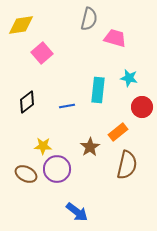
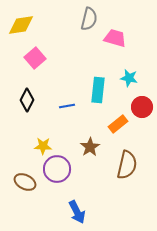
pink square: moved 7 px left, 5 px down
black diamond: moved 2 px up; rotated 25 degrees counterclockwise
orange rectangle: moved 8 px up
brown ellipse: moved 1 px left, 8 px down
blue arrow: rotated 25 degrees clockwise
